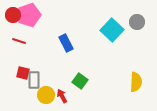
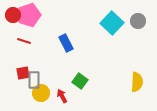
gray circle: moved 1 px right, 1 px up
cyan square: moved 7 px up
red line: moved 5 px right
red square: rotated 24 degrees counterclockwise
yellow semicircle: moved 1 px right
yellow circle: moved 5 px left, 2 px up
